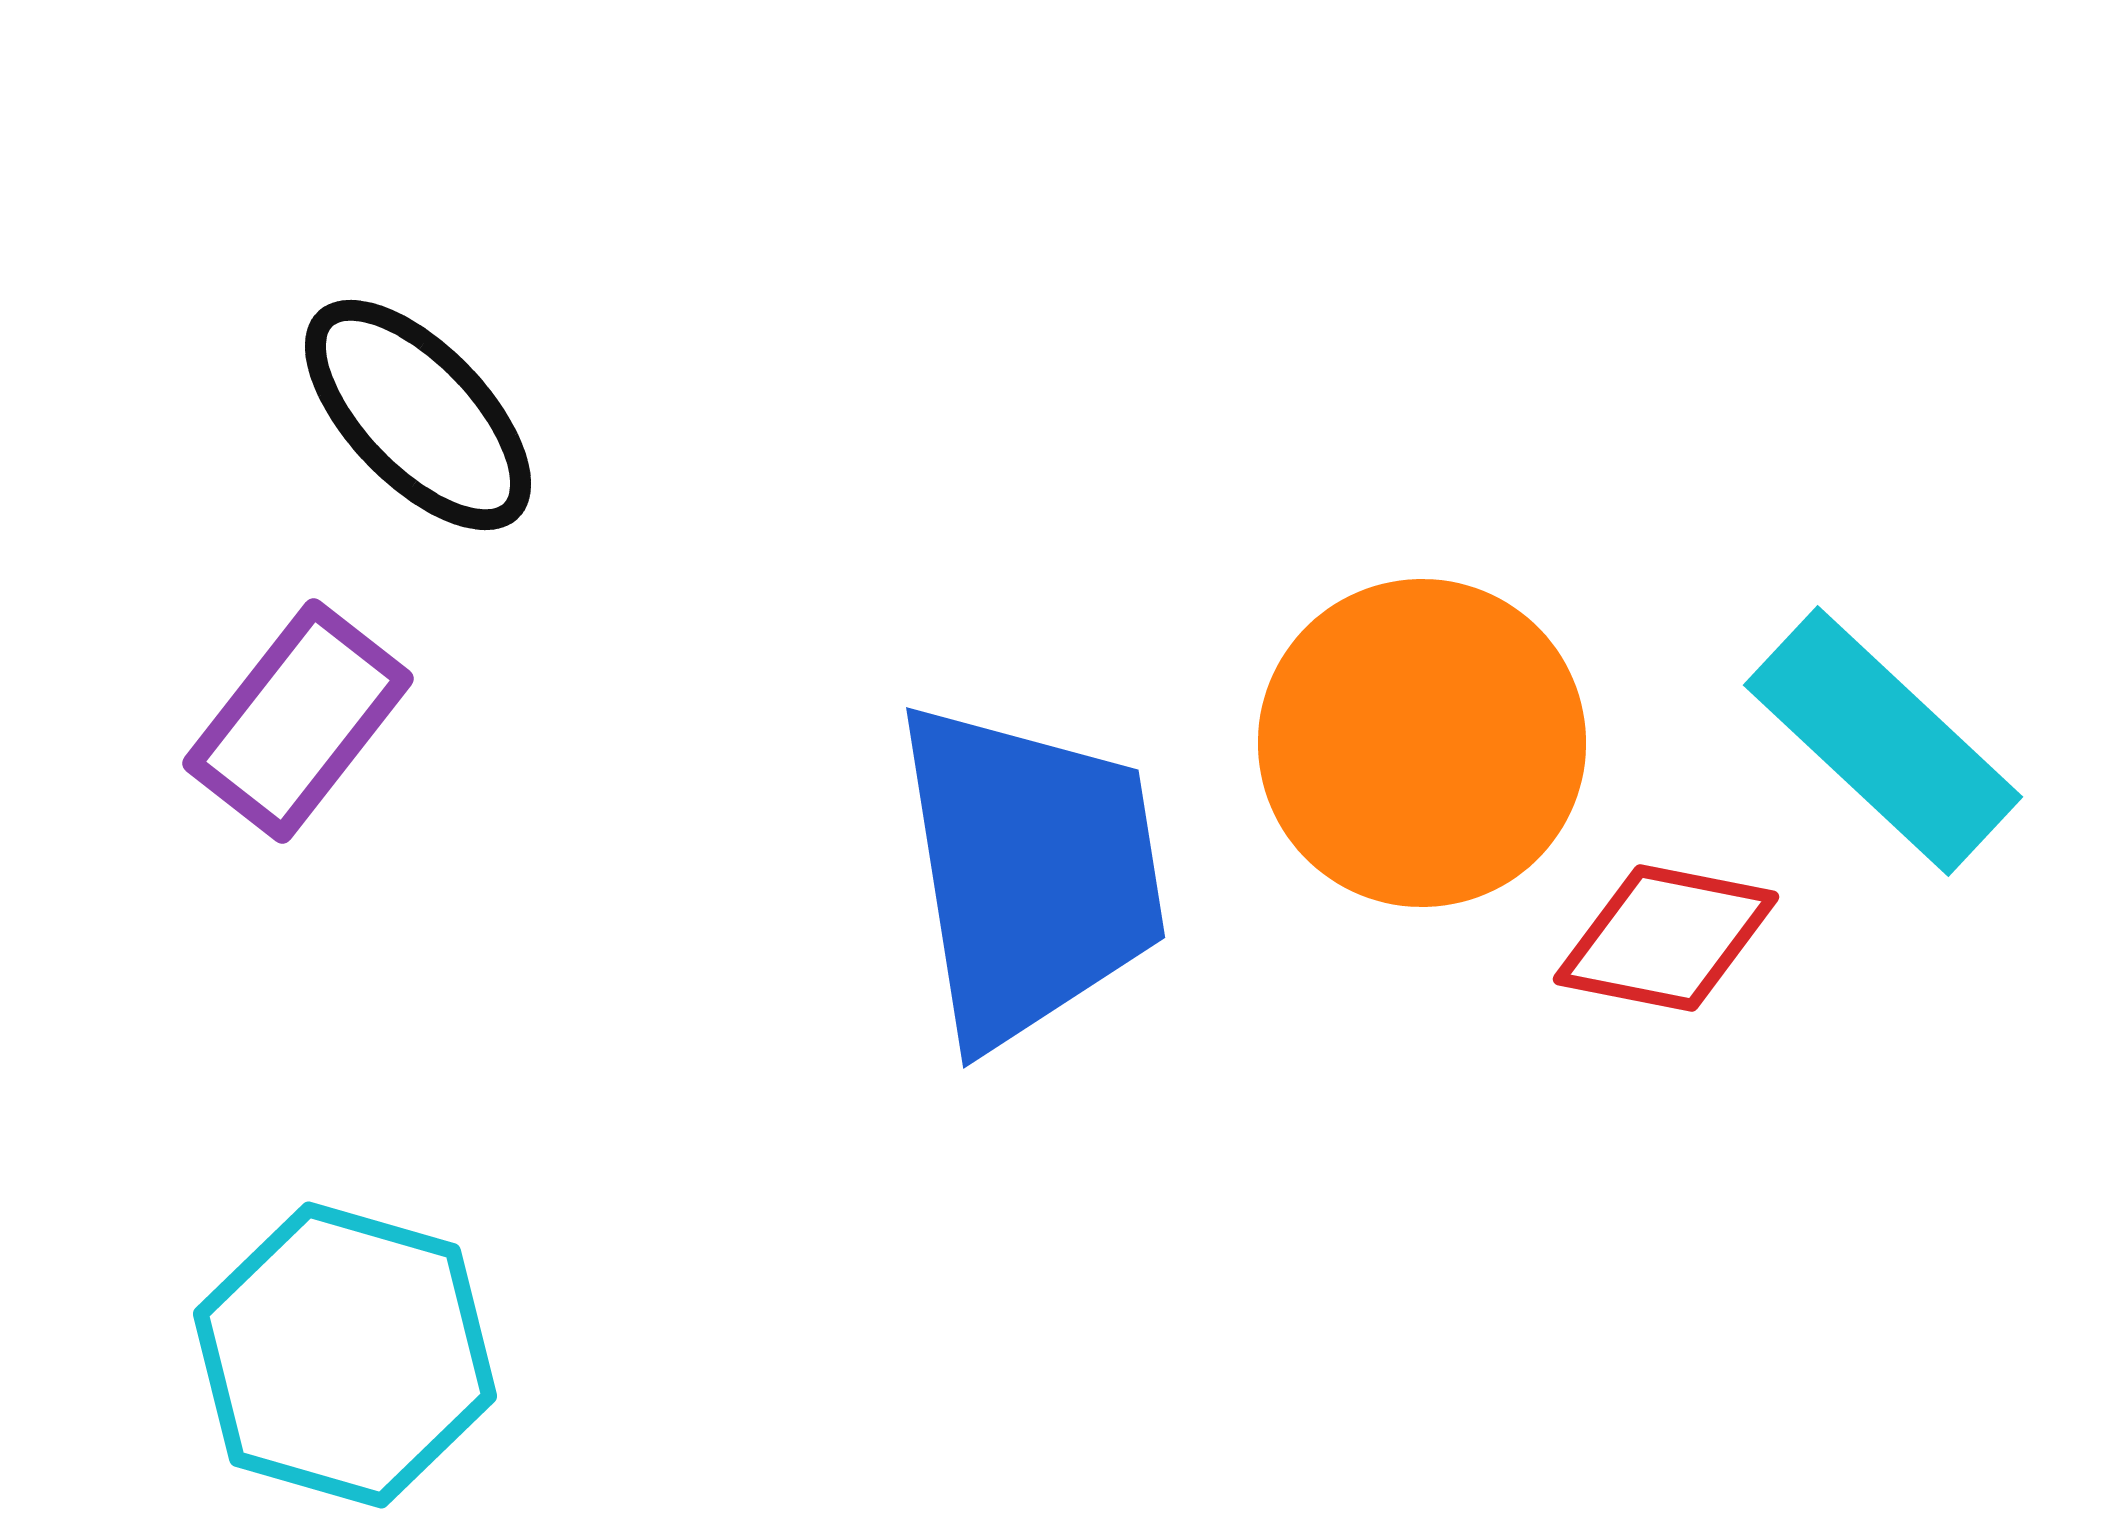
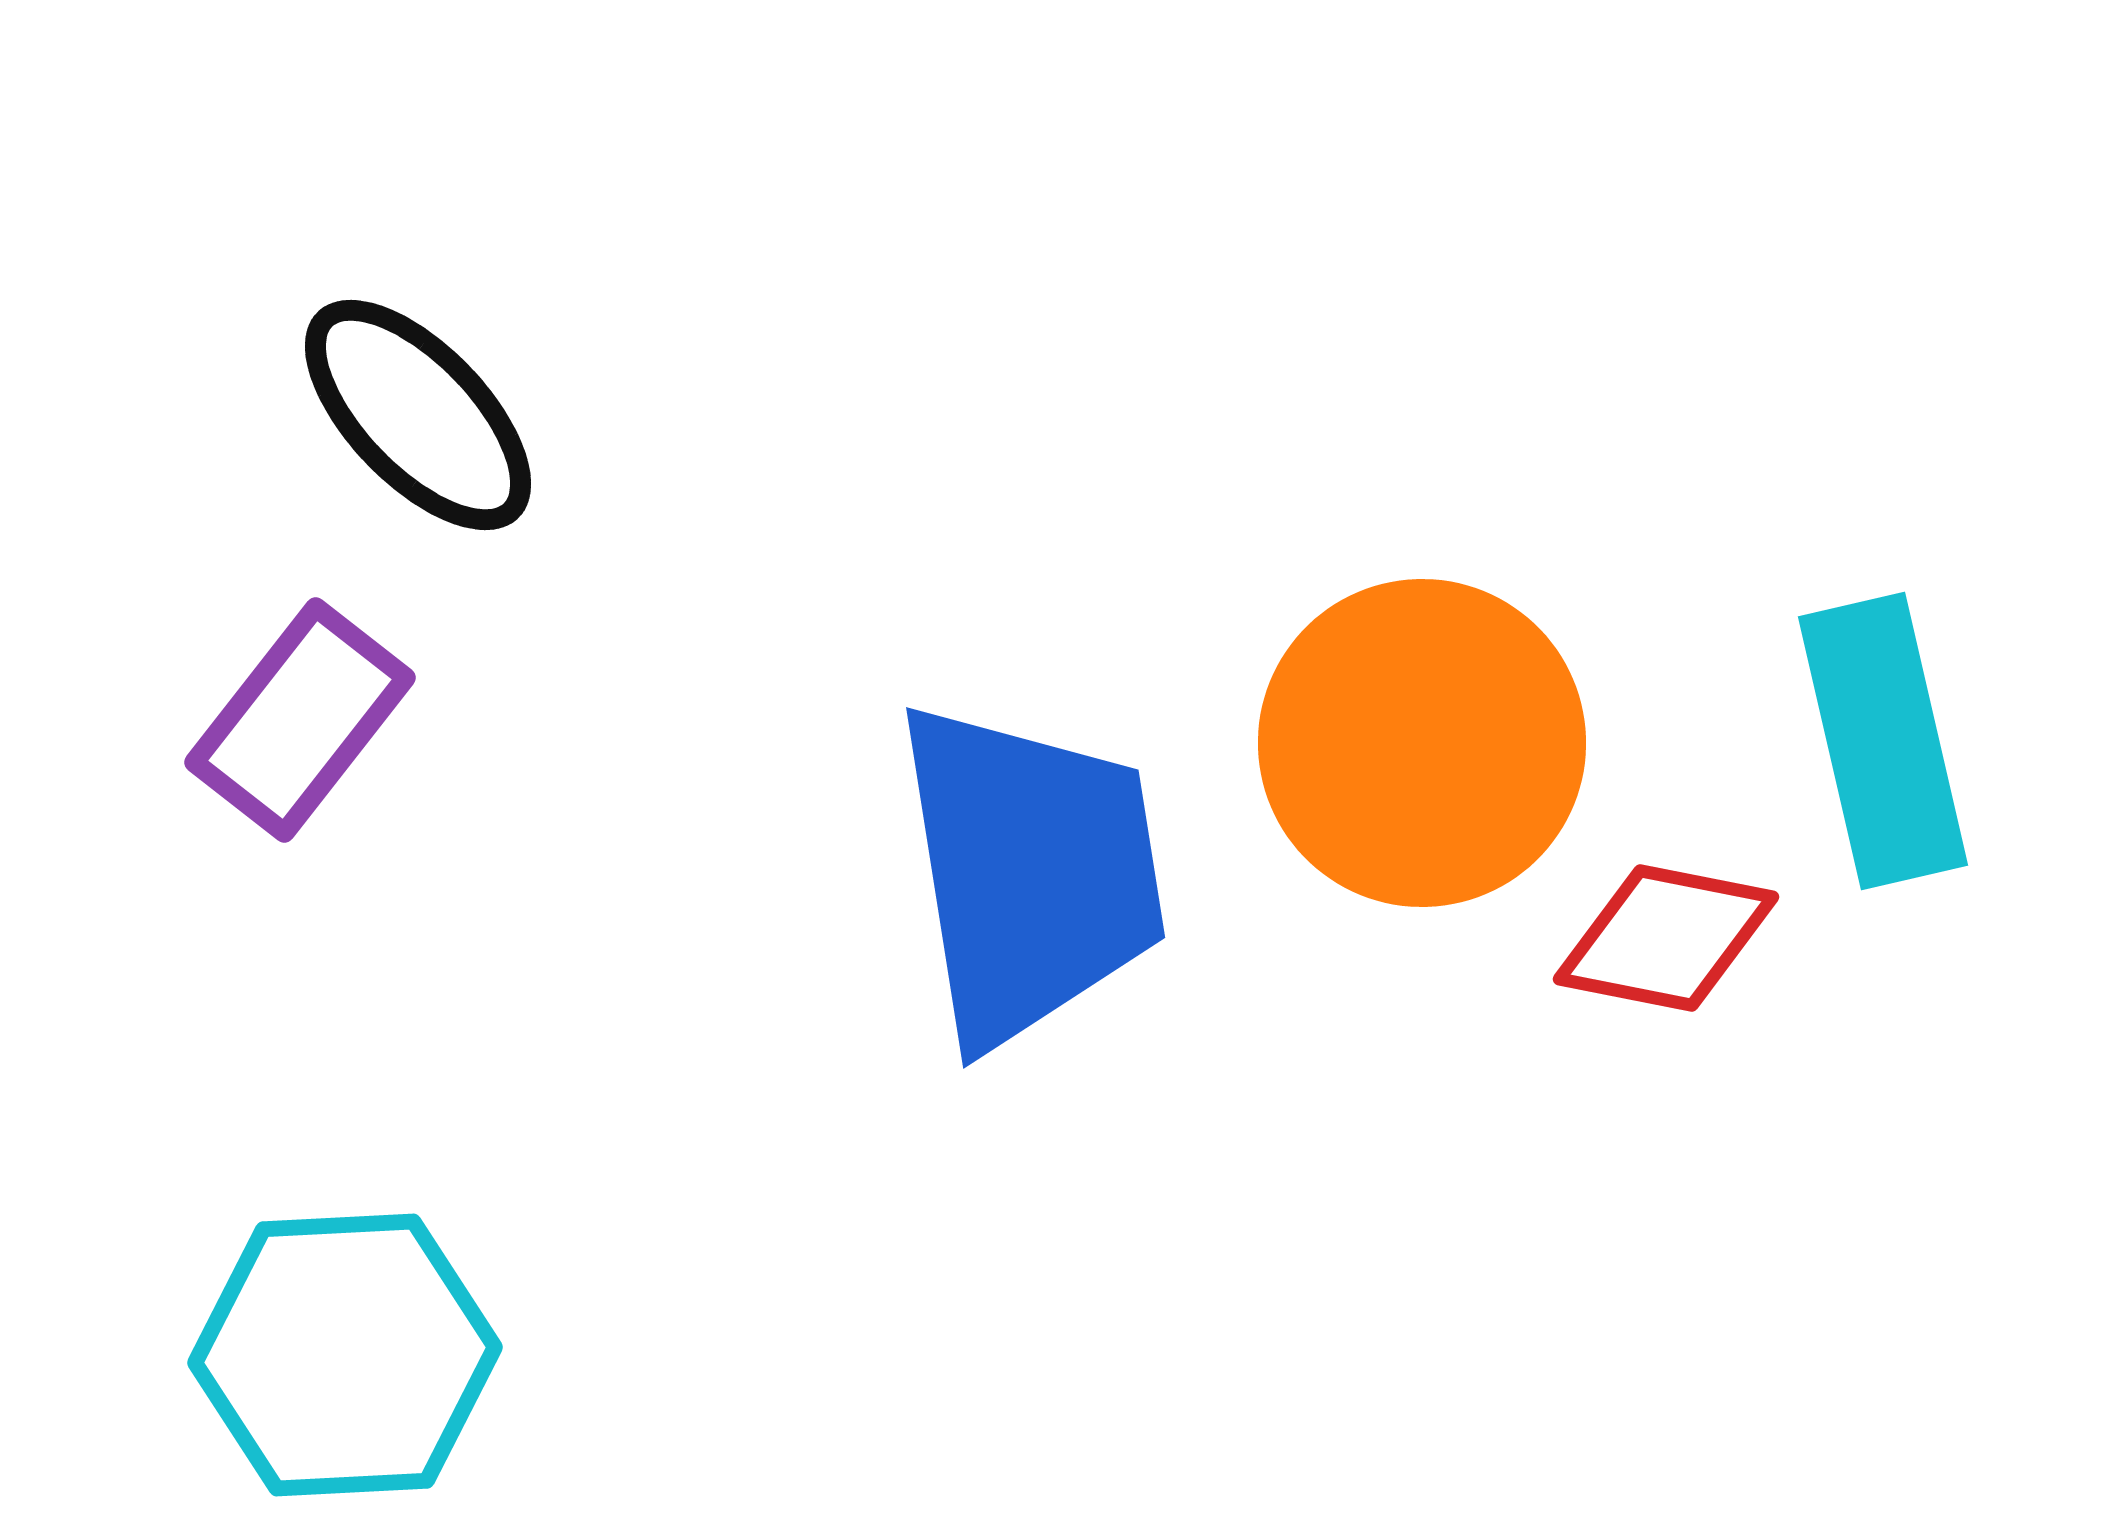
purple rectangle: moved 2 px right, 1 px up
cyan rectangle: rotated 34 degrees clockwise
cyan hexagon: rotated 19 degrees counterclockwise
